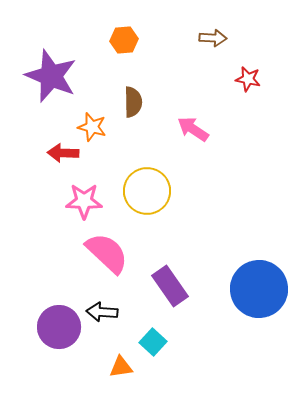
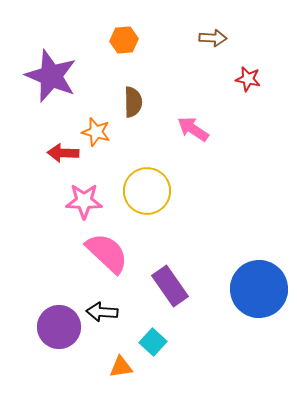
orange star: moved 4 px right, 5 px down
